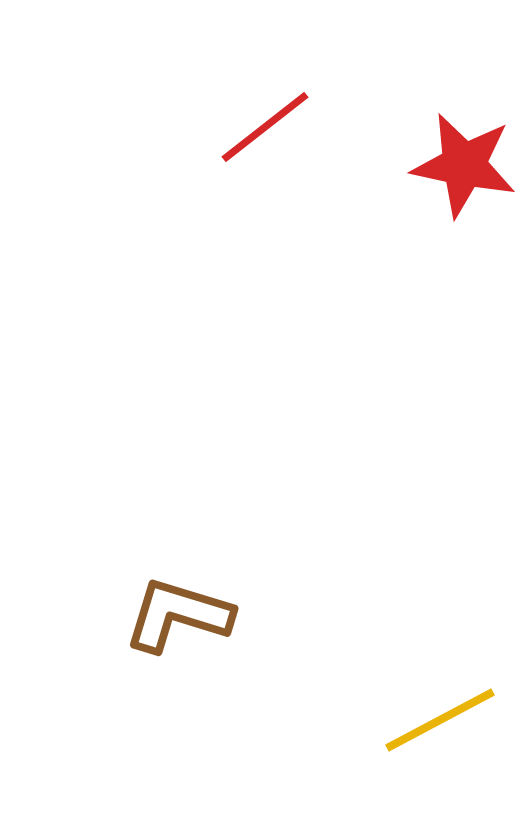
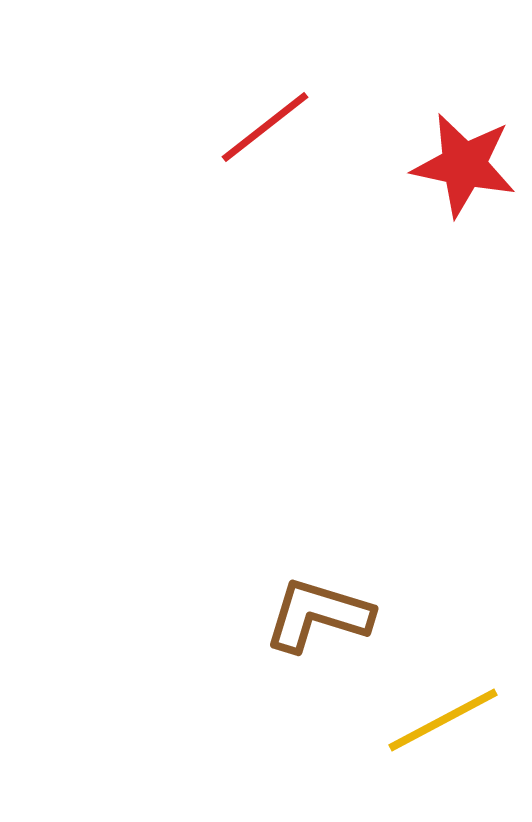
brown L-shape: moved 140 px right
yellow line: moved 3 px right
